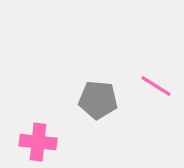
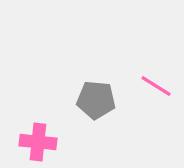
gray pentagon: moved 2 px left
